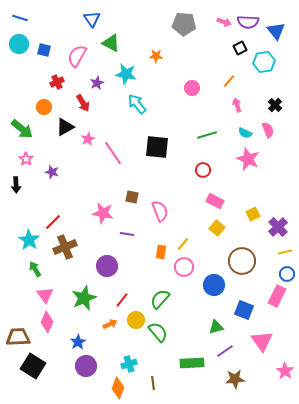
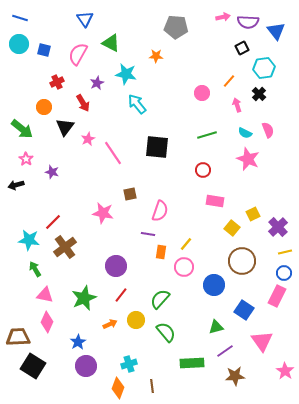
blue triangle at (92, 19): moved 7 px left
pink arrow at (224, 22): moved 1 px left, 5 px up; rotated 32 degrees counterclockwise
gray pentagon at (184, 24): moved 8 px left, 3 px down
black square at (240, 48): moved 2 px right
pink semicircle at (77, 56): moved 1 px right, 2 px up
cyan hexagon at (264, 62): moved 6 px down
pink circle at (192, 88): moved 10 px right, 5 px down
black cross at (275, 105): moved 16 px left, 11 px up
black triangle at (65, 127): rotated 24 degrees counterclockwise
black arrow at (16, 185): rotated 77 degrees clockwise
brown square at (132, 197): moved 2 px left, 3 px up; rotated 24 degrees counterclockwise
pink rectangle at (215, 201): rotated 18 degrees counterclockwise
pink semicircle at (160, 211): rotated 40 degrees clockwise
yellow square at (217, 228): moved 15 px right
purple line at (127, 234): moved 21 px right
cyan star at (29, 240): rotated 25 degrees counterclockwise
yellow line at (183, 244): moved 3 px right
brown cross at (65, 247): rotated 15 degrees counterclockwise
purple circle at (107, 266): moved 9 px right
blue circle at (287, 274): moved 3 px left, 1 px up
pink triangle at (45, 295): rotated 42 degrees counterclockwise
red line at (122, 300): moved 1 px left, 5 px up
blue square at (244, 310): rotated 12 degrees clockwise
green semicircle at (158, 332): moved 8 px right
brown star at (235, 379): moved 3 px up
brown line at (153, 383): moved 1 px left, 3 px down
